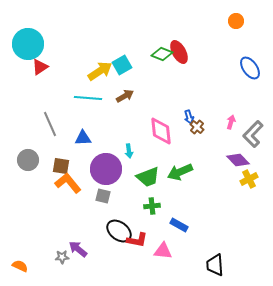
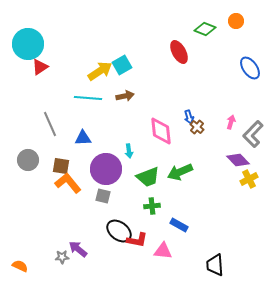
green diamond: moved 43 px right, 25 px up
brown arrow: rotated 18 degrees clockwise
